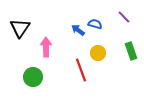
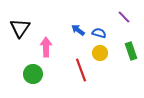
blue semicircle: moved 4 px right, 9 px down
yellow circle: moved 2 px right
green circle: moved 3 px up
